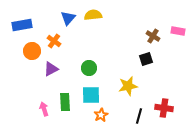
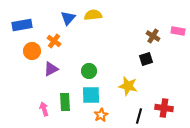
green circle: moved 3 px down
yellow star: rotated 24 degrees clockwise
